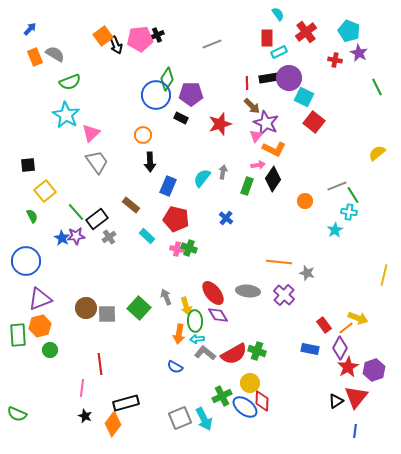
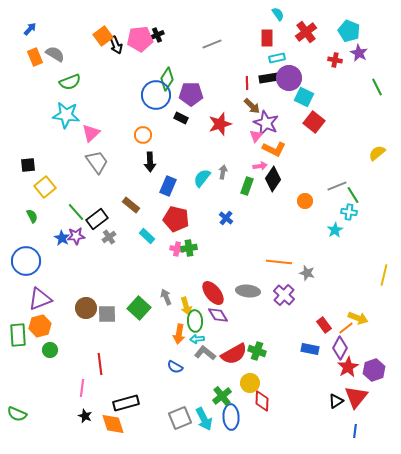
cyan rectangle at (279, 52): moved 2 px left, 6 px down; rotated 14 degrees clockwise
cyan star at (66, 115): rotated 24 degrees counterclockwise
pink arrow at (258, 165): moved 2 px right, 1 px down
yellow square at (45, 191): moved 4 px up
green cross at (189, 248): rotated 28 degrees counterclockwise
green cross at (222, 396): rotated 12 degrees counterclockwise
blue ellipse at (245, 407): moved 14 px left, 10 px down; rotated 50 degrees clockwise
orange diamond at (113, 424): rotated 55 degrees counterclockwise
